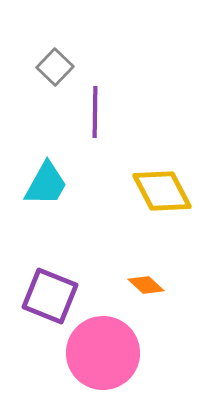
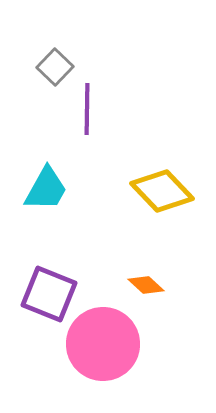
purple line: moved 8 px left, 3 px up
cyan trapezoid: moved 5 px down
yellow diamond: rotated 16 degrees counterclockwise
purple square: moved 1 px left, 2 px up
pink circle: moved 9 px up
